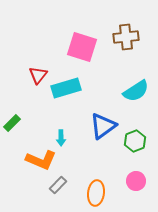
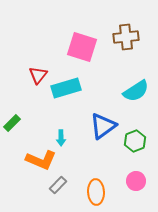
orange ellipse: moved 1 px up; rotated 10 degrees counterclockwise
